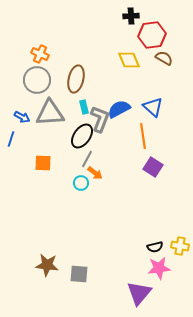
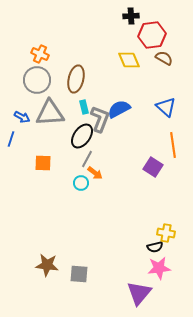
blue triangle: moved 13 px right
orange line: moved 30 px right, 9 px down
yellow cross: moved 14 px left, 13 px up
